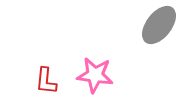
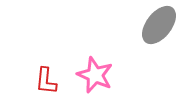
pink star: rotated 15 degrees clockwise
